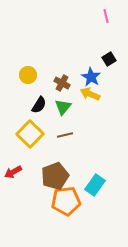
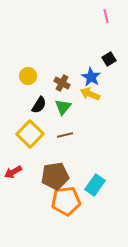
yellow circle: moved 1 px down
brown pentagon: rotated 12 degrees clockwise
